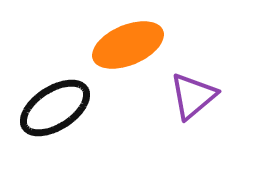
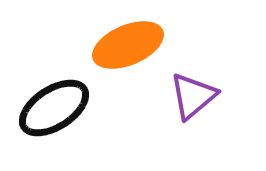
black ellipse: moved 1 px left
